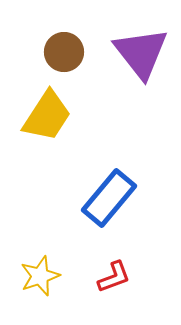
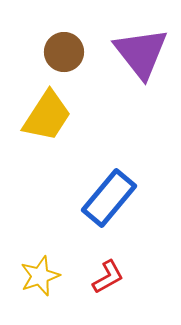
red L-shape: moved 6 px left; rotated 9 degrees counterclockwise
